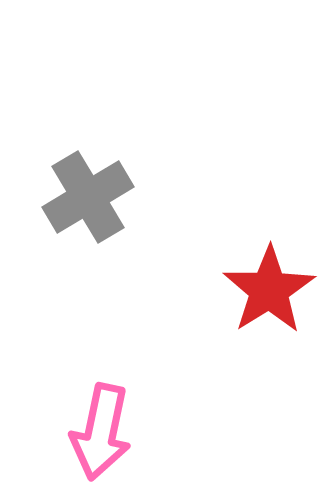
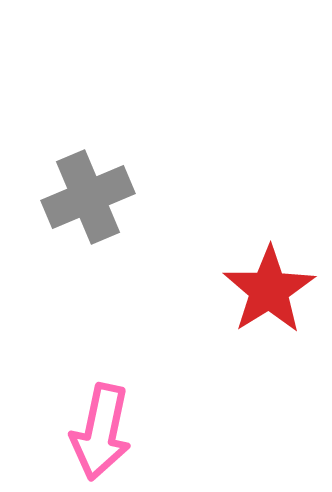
gray cross: rotated 8 degrees clockwise
